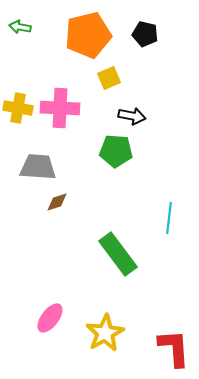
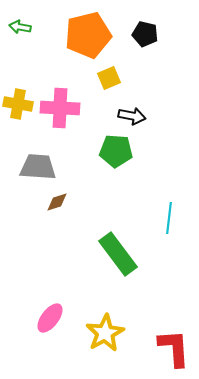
yellow cross: moved 4 px up
